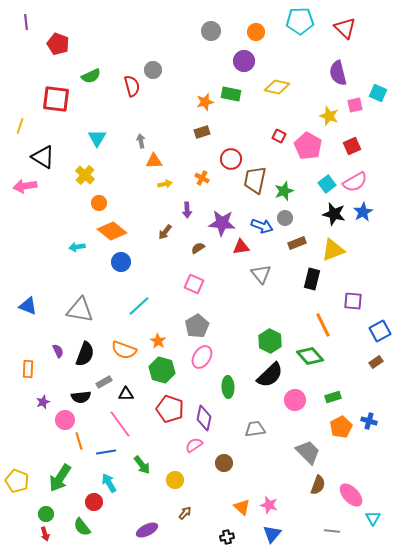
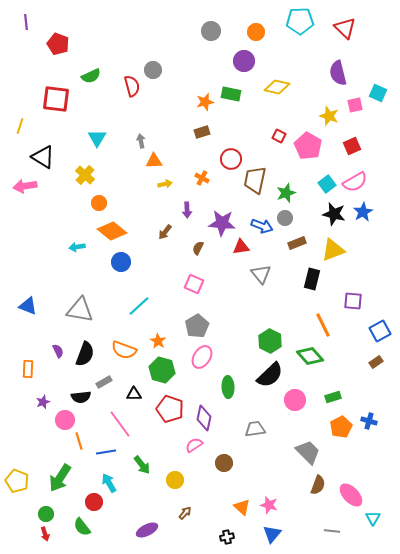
green star at (284, 191): moved 2 px right, 2 px down
brown semicircle at (198, 248): rotated 32 degrees counterclockwise
black triangle at (126, 394): moved 8 px right
